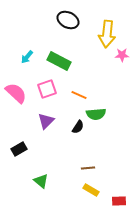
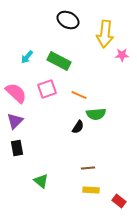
yellow arrow: moved 2 px left
purple triangle: moved 31 px left
black rectangle: moved 2 px left, 1 px up; rotated 70 degrees counterclockwise
yellow rectangle: rotated 28 degrees counterclockwise
red rectangle: rotated 40 degrees clockwise
